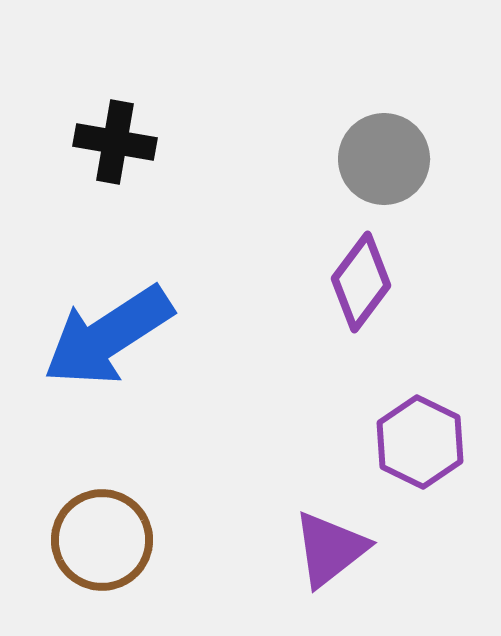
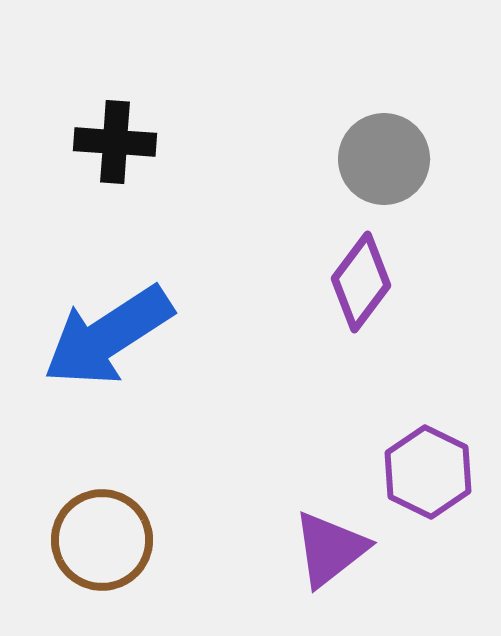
black cross: rotated 6 degrees counterclockwise
purple hexagon: moved 8 px right, 30 px down
